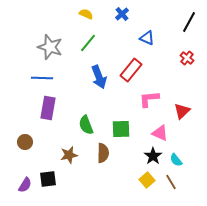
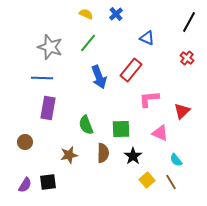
blue cross: moved 6 px left
black star: moved 20 px left
black square: moved 3 px down
